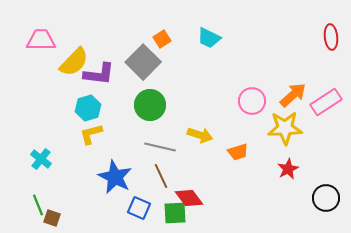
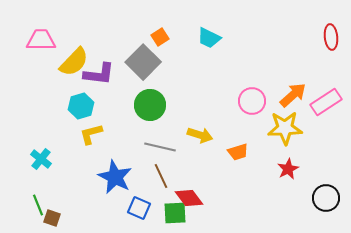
orange square: moved 2 px left, 2 px up
cyan hexagon: moved 7 px left, 2 px up
